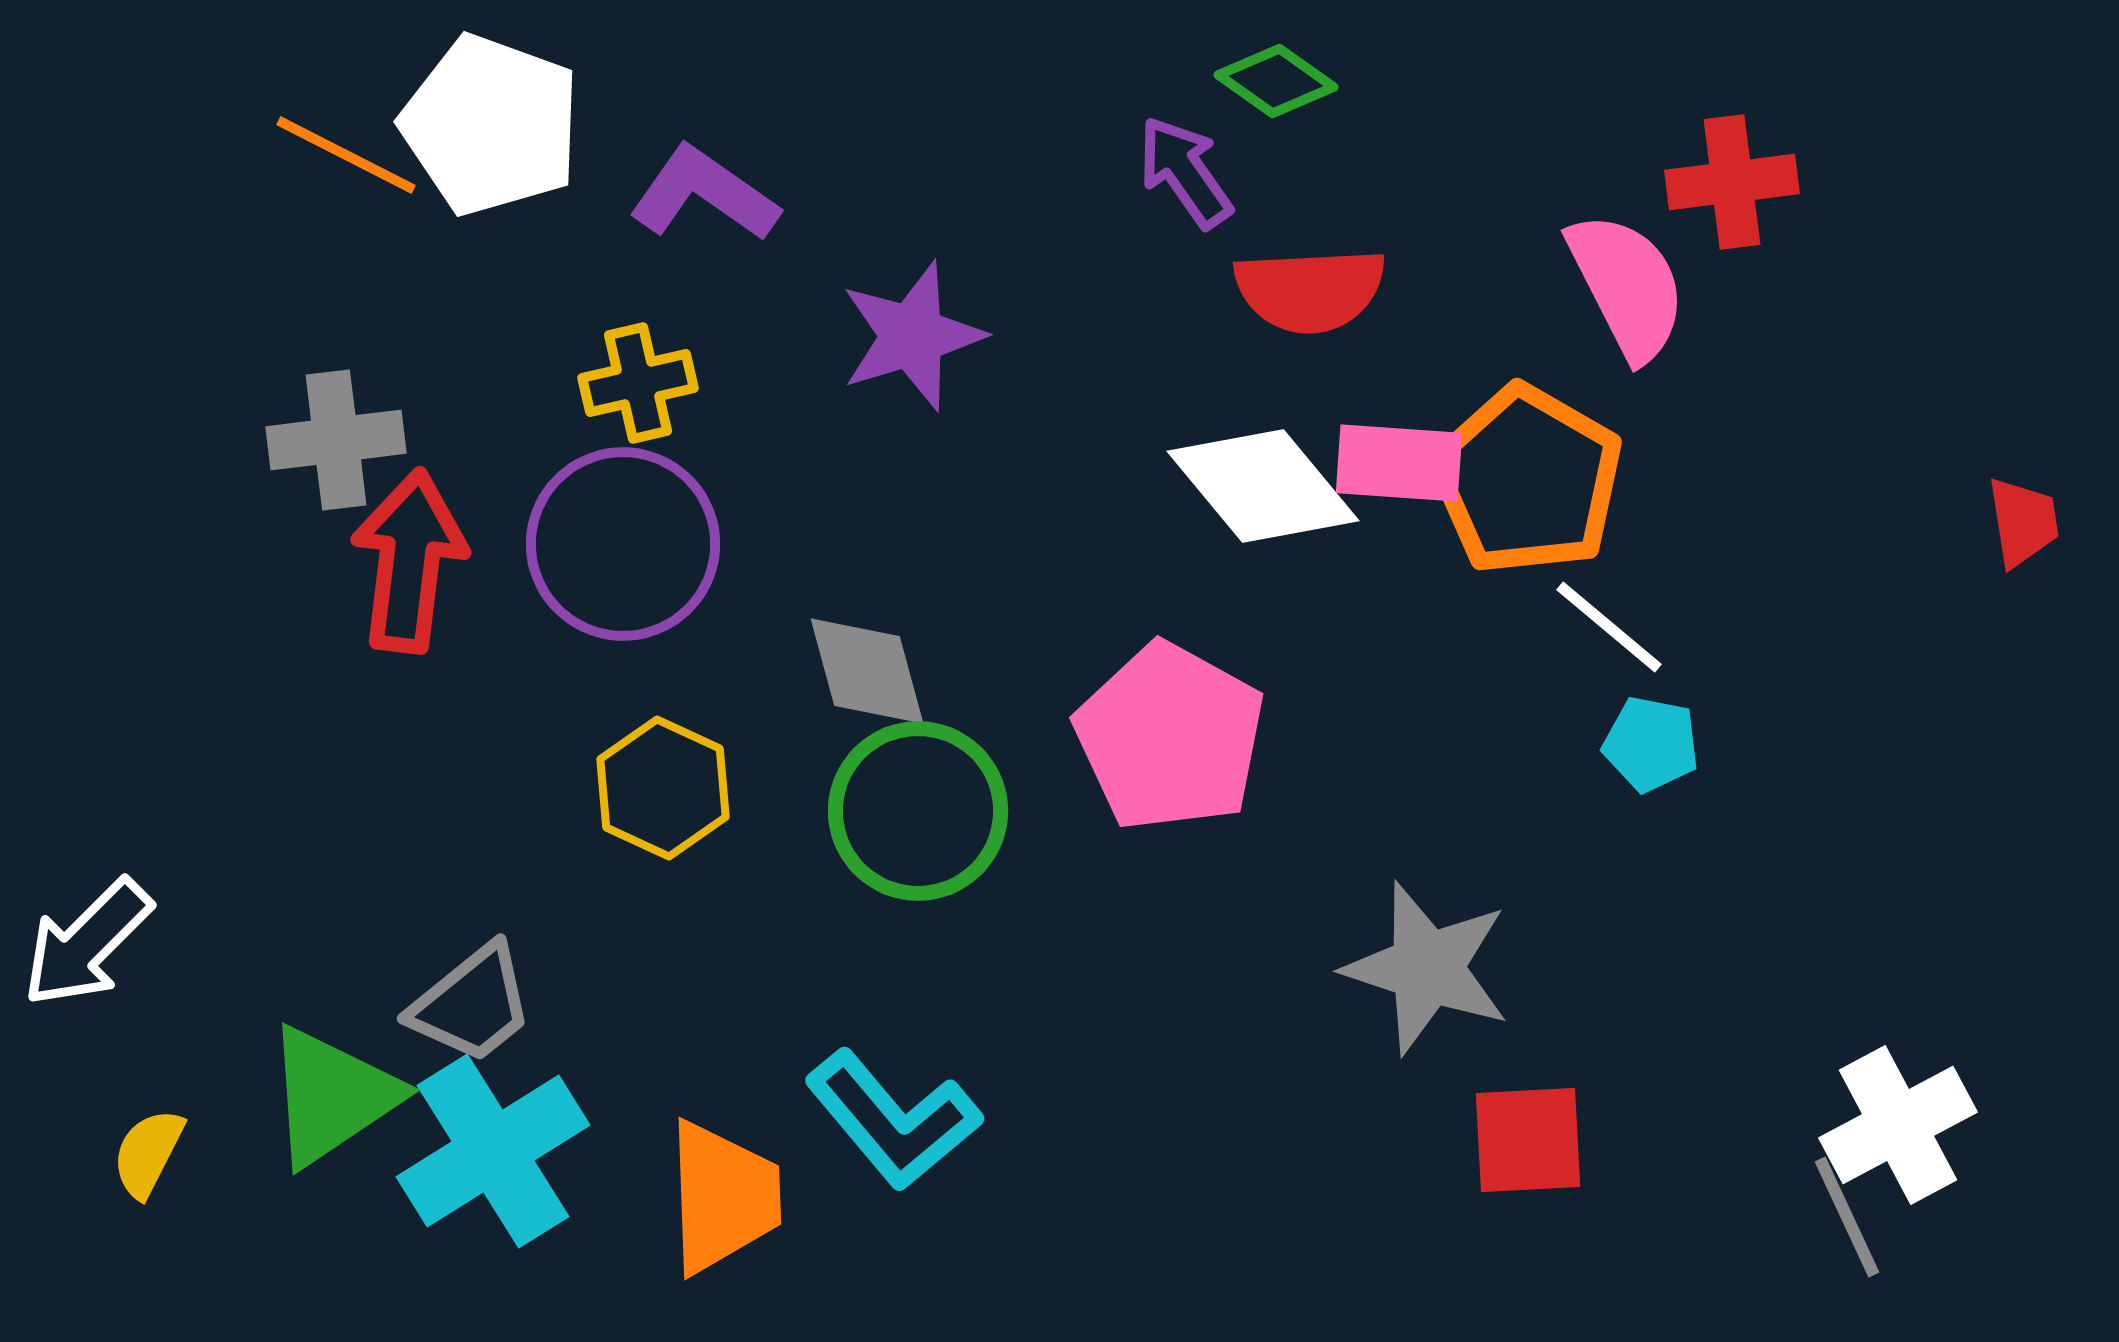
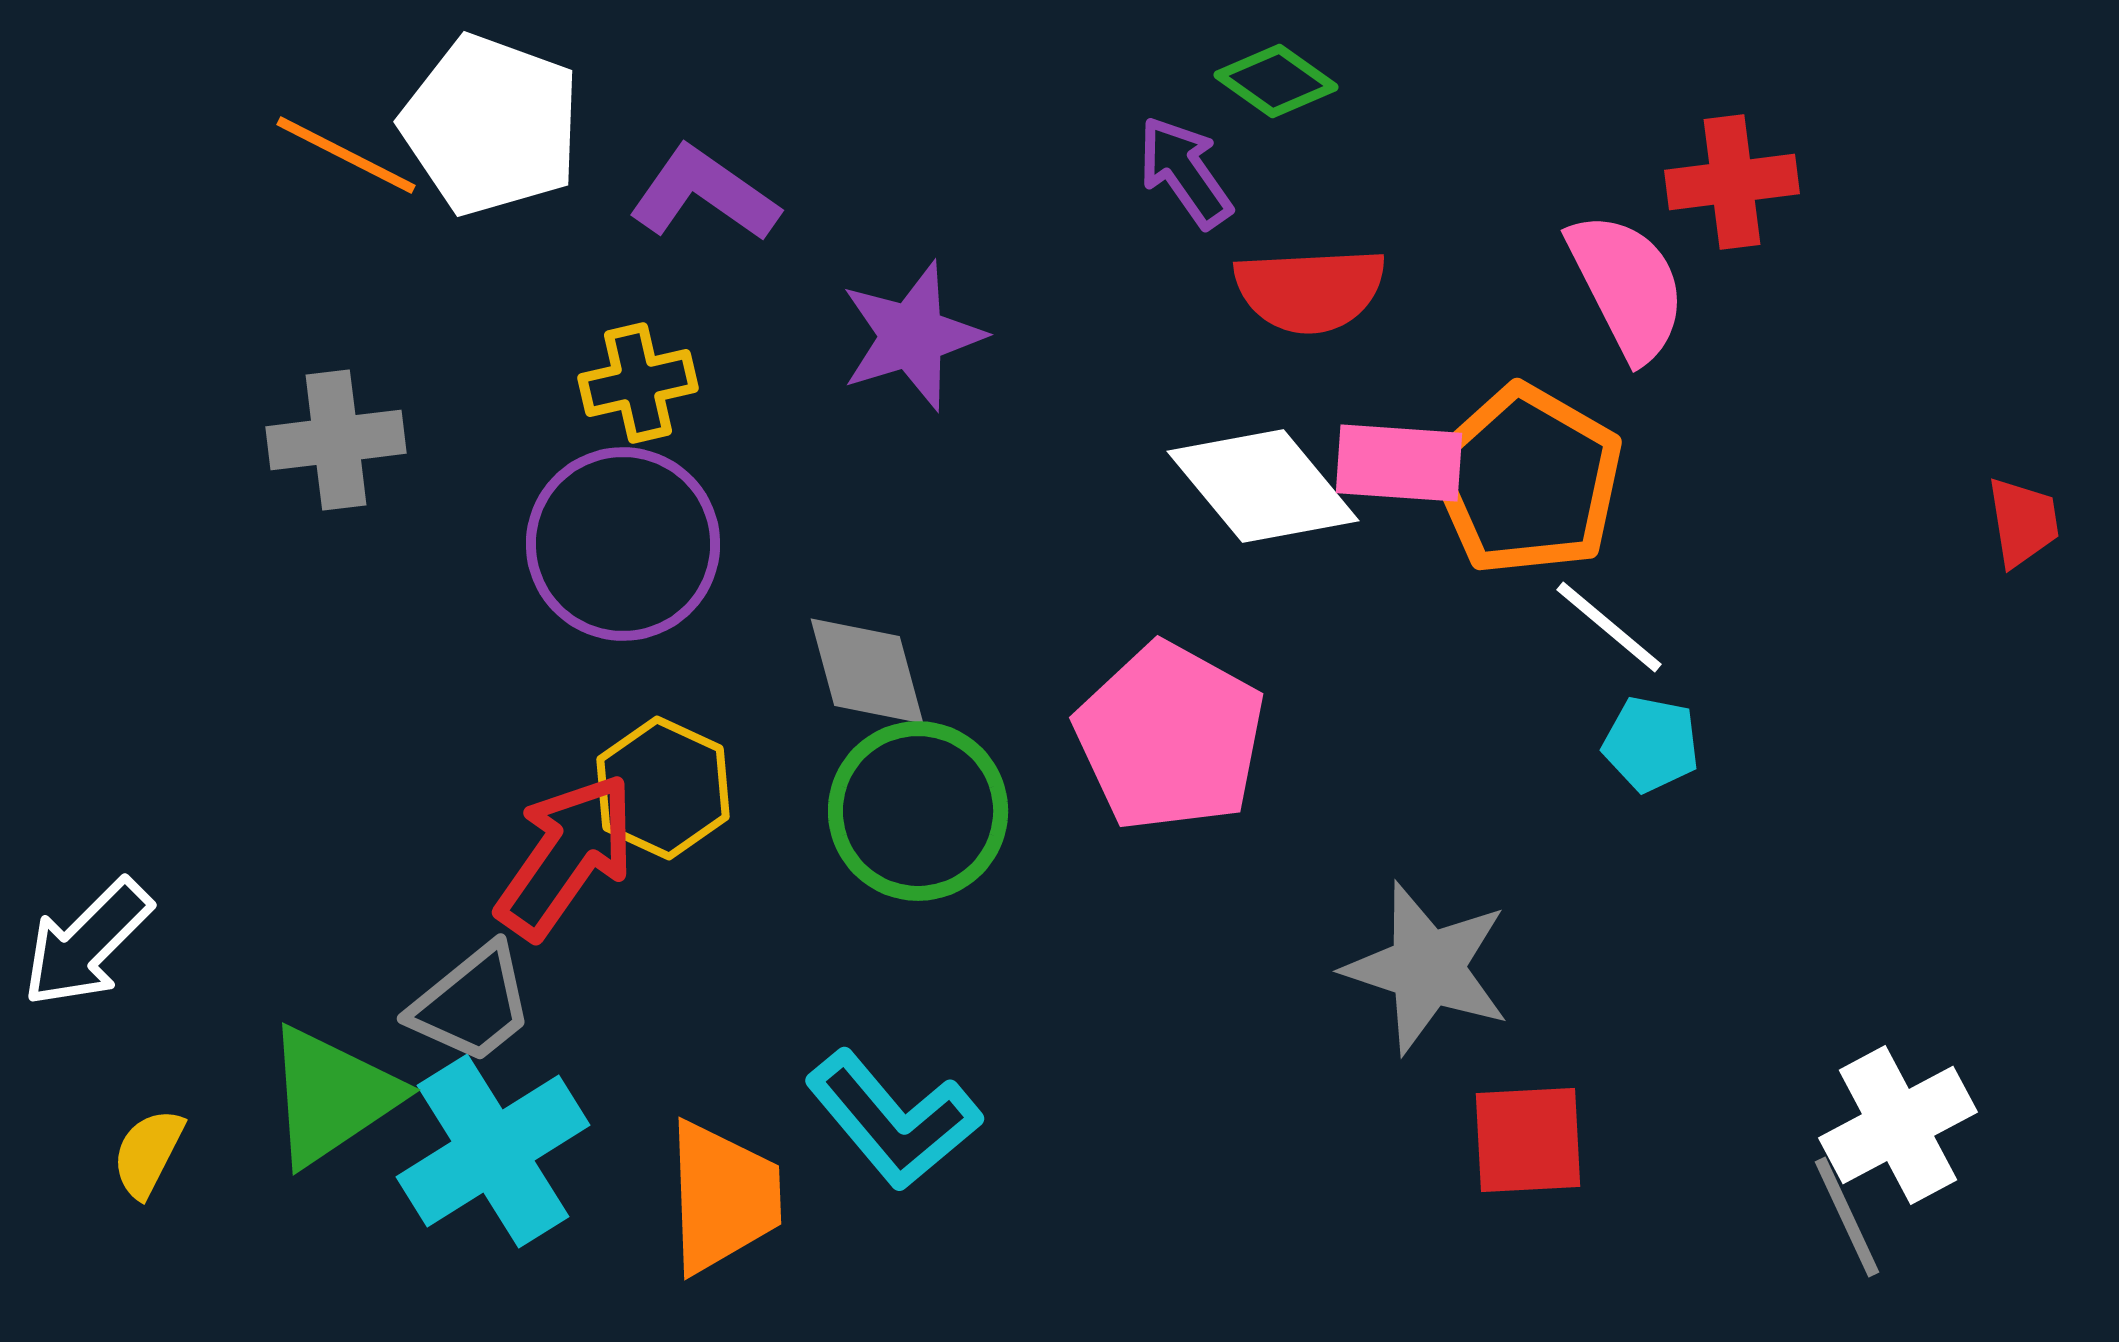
red arrow: moved 157 px right, 295 px down; rotated 28 degrees clockwise
